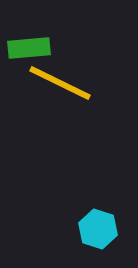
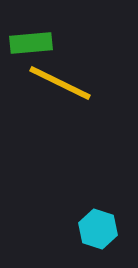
green rectangle: moved 2 px right, 5 px up
